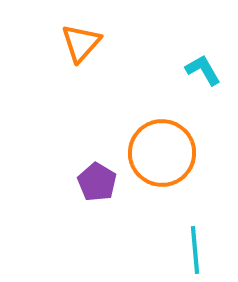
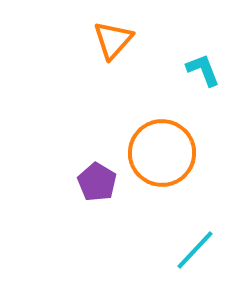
orange triangle: moved 32 px right, 3 px up
cyan L-shape: rotated 9 degrees clockwise
cyan line: rotated 48 degrees clockwise
